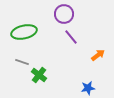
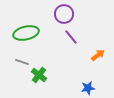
green ellipse: moved 2 px right, 1 px down
